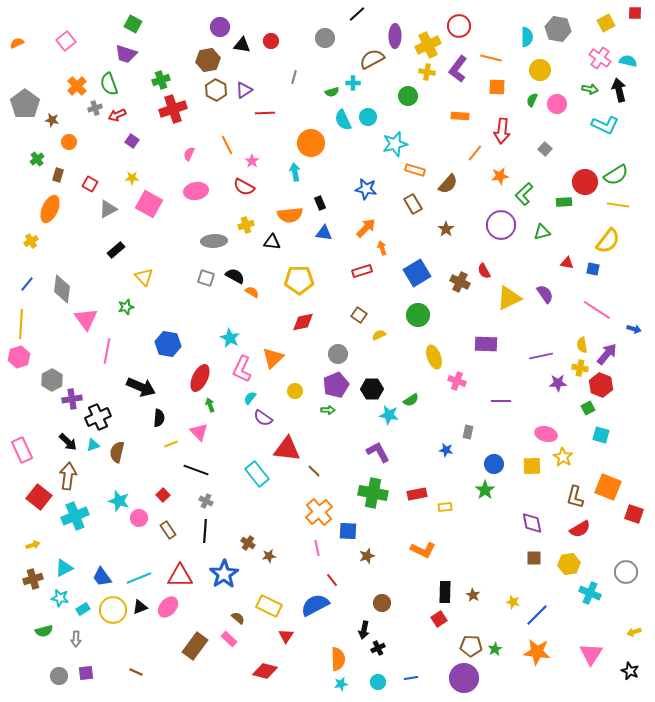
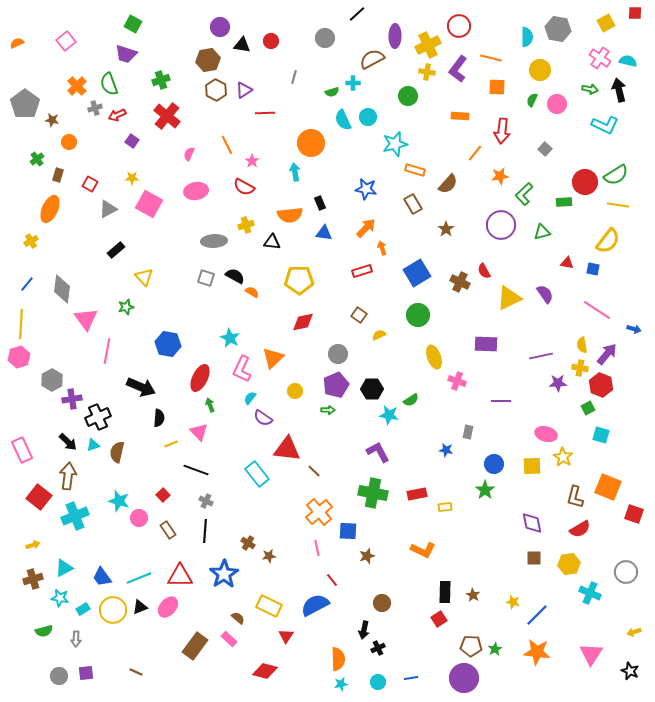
red cross at (173, 109): moved 6 px left, 7 px down; rotated 32 degrees counterclockwise
